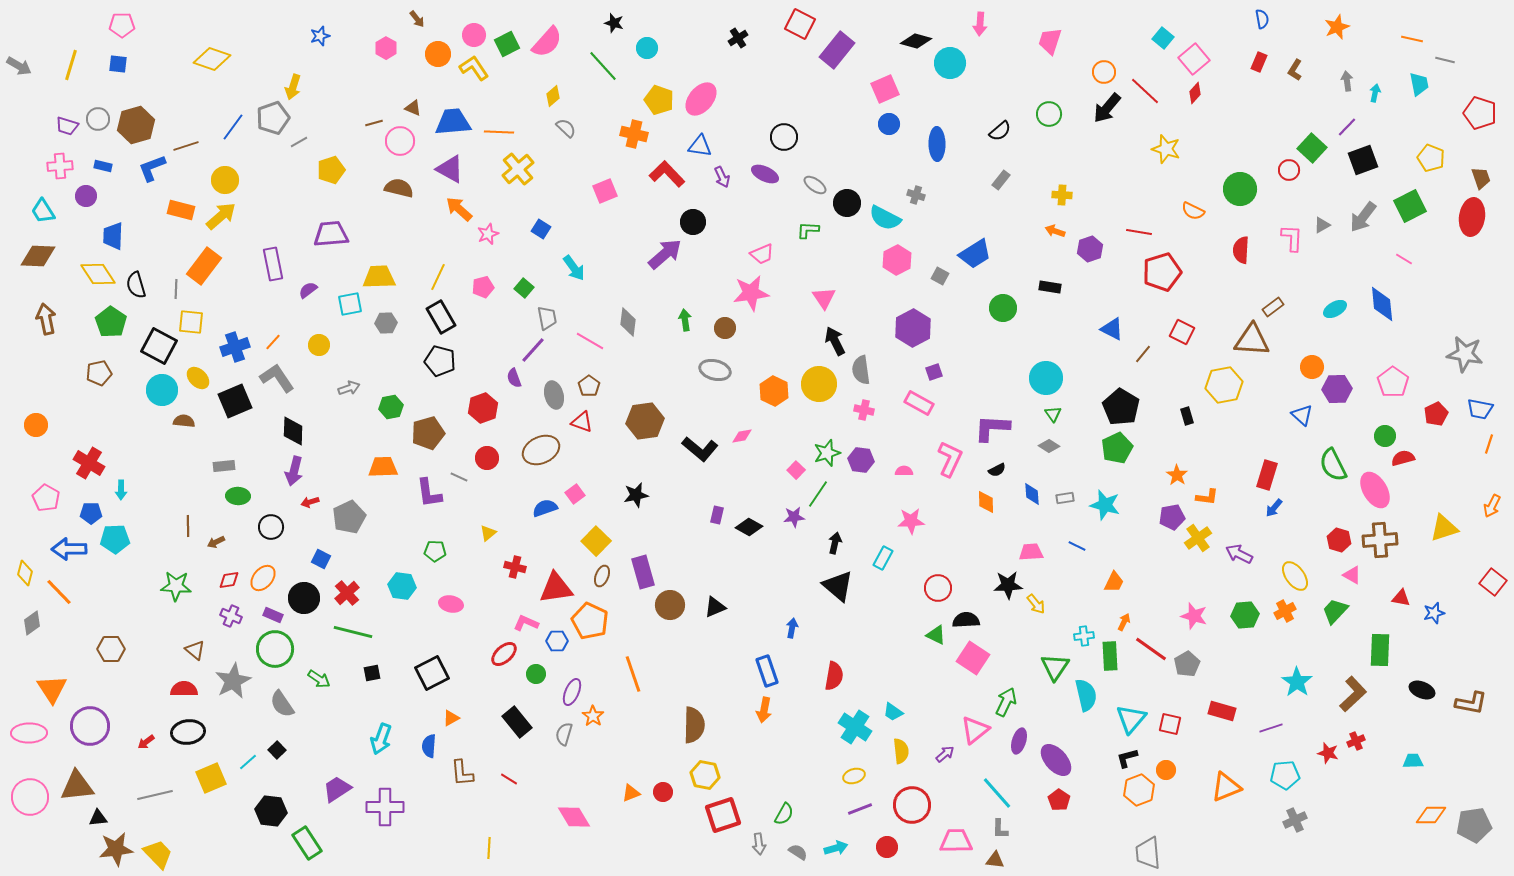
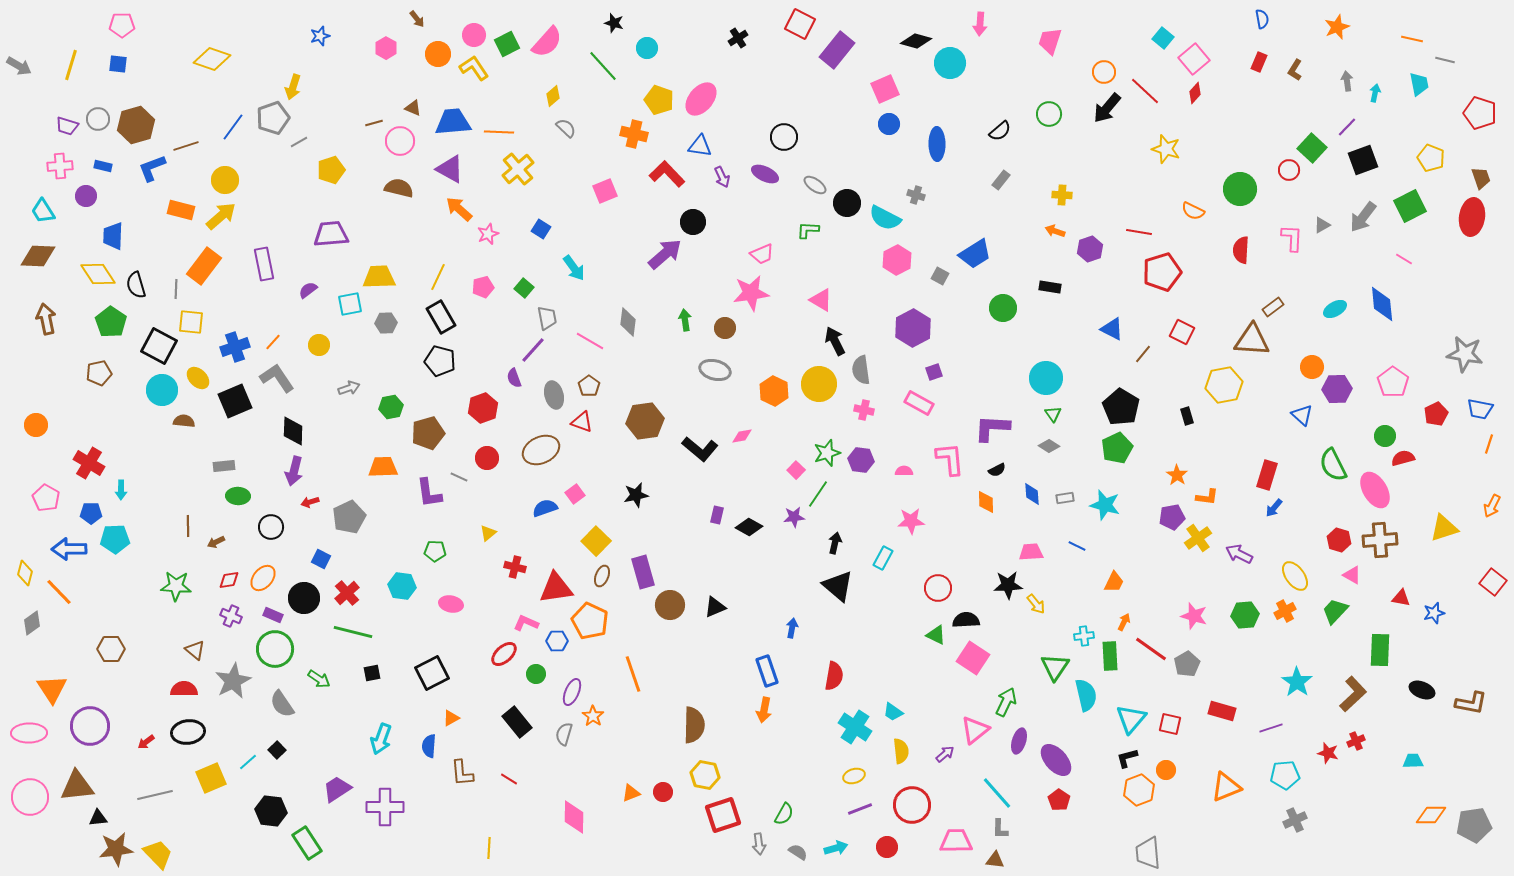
purple rectangle at (273, 264): moved 9 px left
pink triangle at (824, 298): moved 3 px left, 2 px down; rotated 25 degrees counterclockwise
pink L-shape at (950, 459): rotated 30 degrees counterclockwise
pink diamond at (574, 817): rotated 32 degrees clockwise
